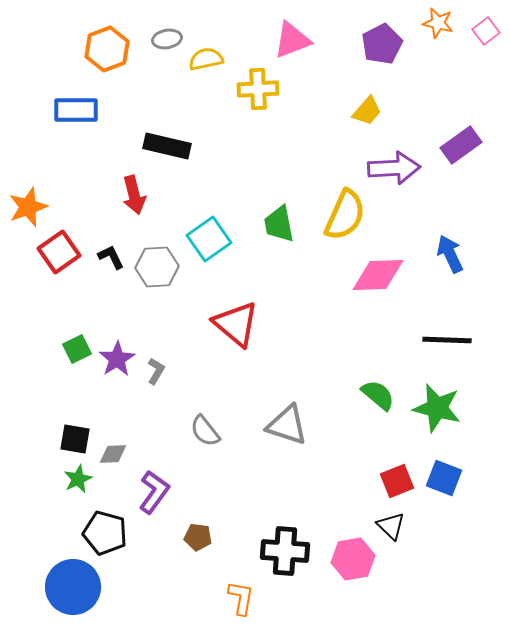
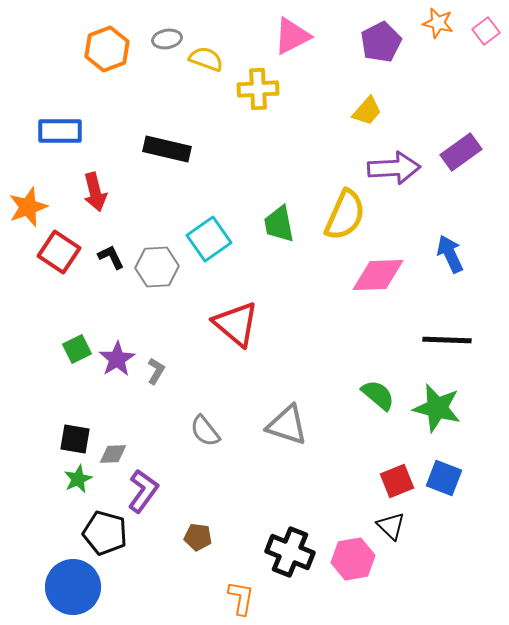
pink triangle at (292, 40): moved 4 px up; rotated 6 degrees counterclockwise
purple pentagon at (382, 44): moved 1 px left, 2 px up
yellow semicircle at (206, 59): rotated 32 degrees clockwise
blue rectangle at (76, 110): moved 16 px left, 21 px down
purple rectangle at (461, 145): moved 7 px down
black rectangle at (167, 146): moved 3 px down
red arrow at (134, 195): moved 39 px left, 3 px up
red square at (59, 252): rotated 21 degrees counterclockwise
purple L-shape at (154, 492): moved 11 px left, 1 px up
black cross at (285, 551): moved 5 px right, 1 px down; rotated 18 degrees clockwise
